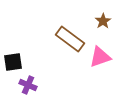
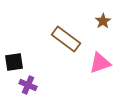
brown rectangle: moved 4 px left
pink triangle: moved 6 px down
black square: moved 1 px right
